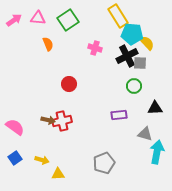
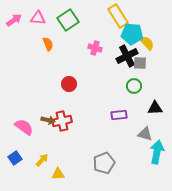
pink semicircle: moved 9 px right
yellow arrow: rotated 64 degrees counterclockwise
